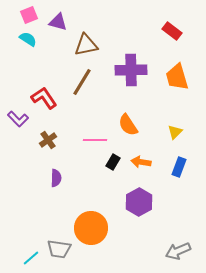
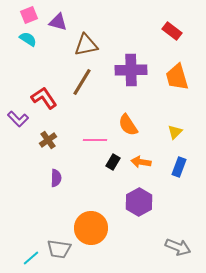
gray arrow: moved 4 px up; rotated 135 degrees counterclockwise
